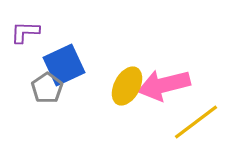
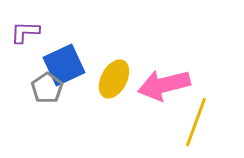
yellow ellipse: moved 13 px left, 7 px up
yellow line: rotated 33 degrees counterclockwise
